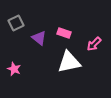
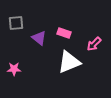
gray square: rotated 21 degrees clockwise
white triangle: rotated 10 degrees counterclockwise
pink star: rotated 24 degrees counterclockwise
